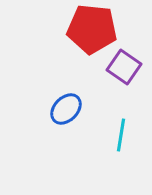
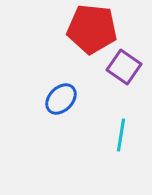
blue ellipse: moved 5 px left, 10 px up
